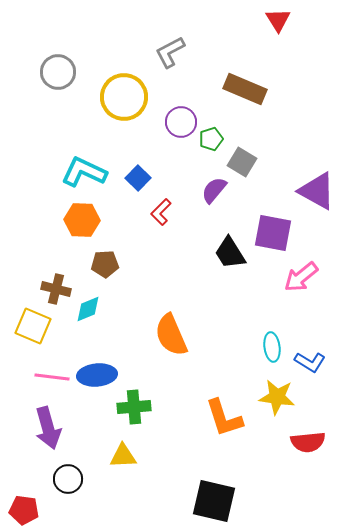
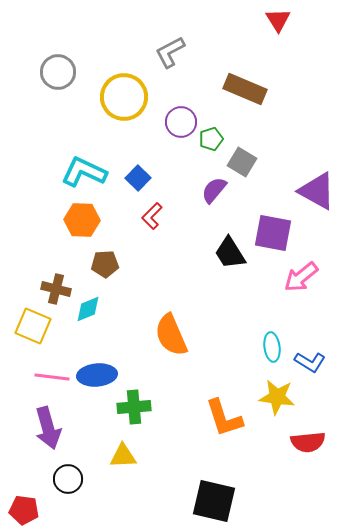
red L-shape: moved 9 px left, 4 px down
